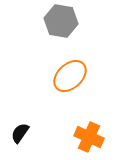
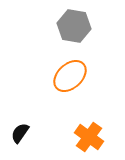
gray hexagon: moved 13 px right, 5 px down
orange cross: rotated 12 degrees clockwise
